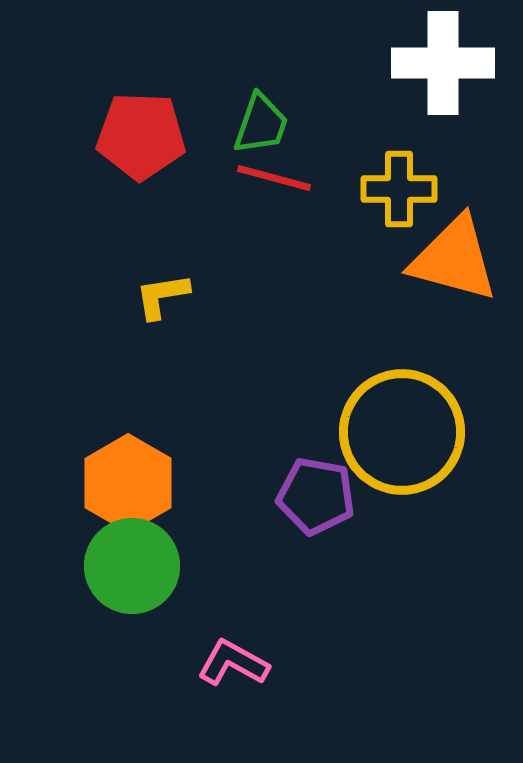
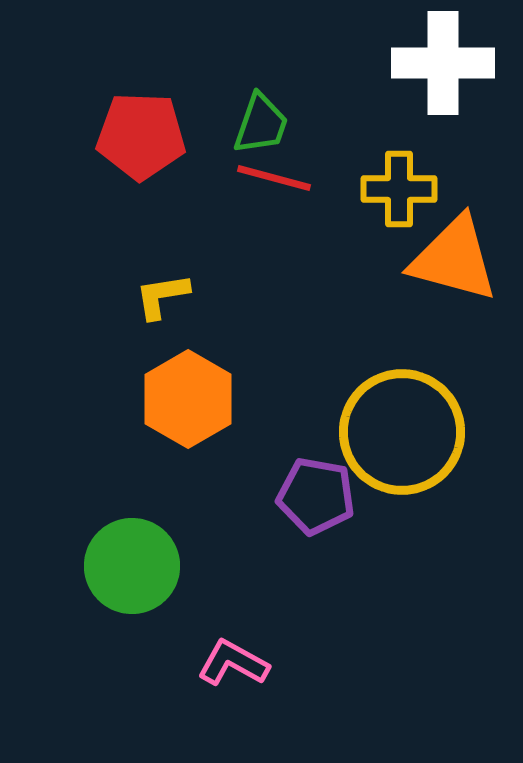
orange hexagon: moved 60 px right, 84 px up
